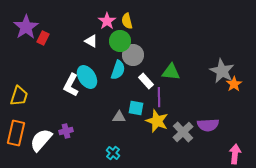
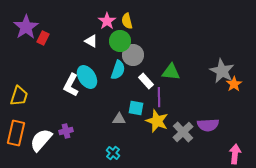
gray triangle: moved 2 px down
